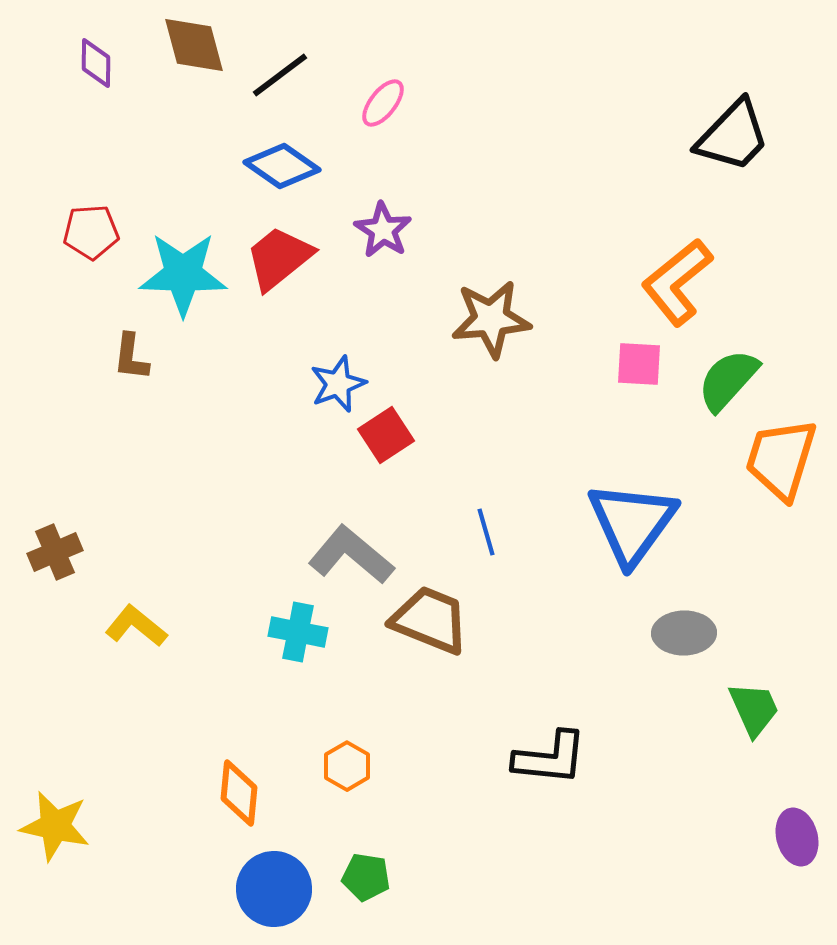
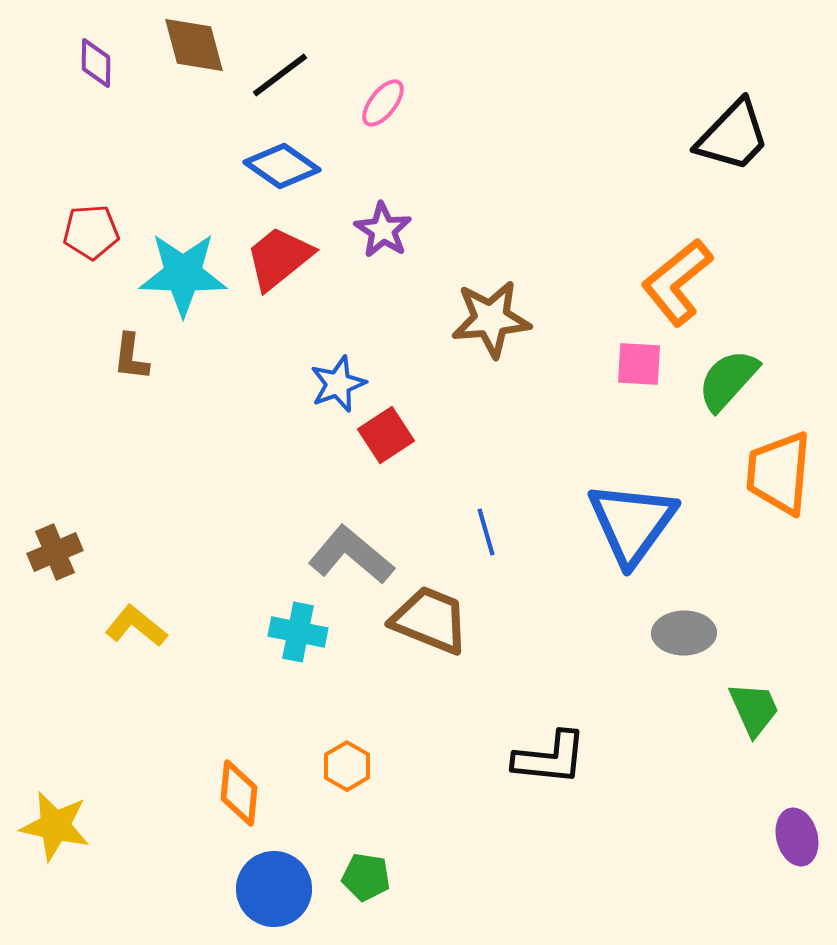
orange trapezoid: moved 2 px left, 14 px down; rotated 12 degrees counterclockwise
